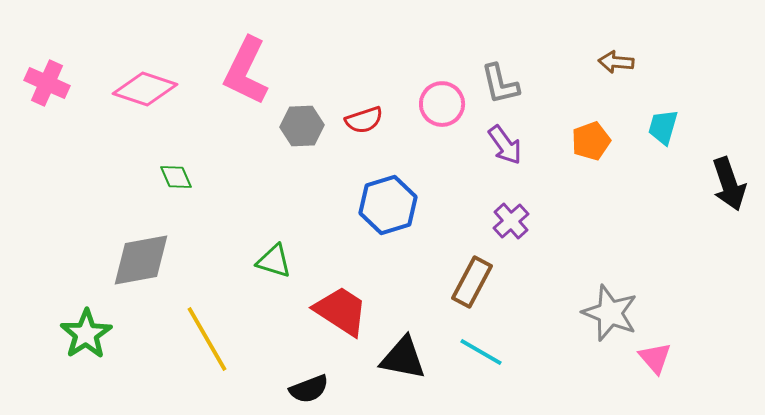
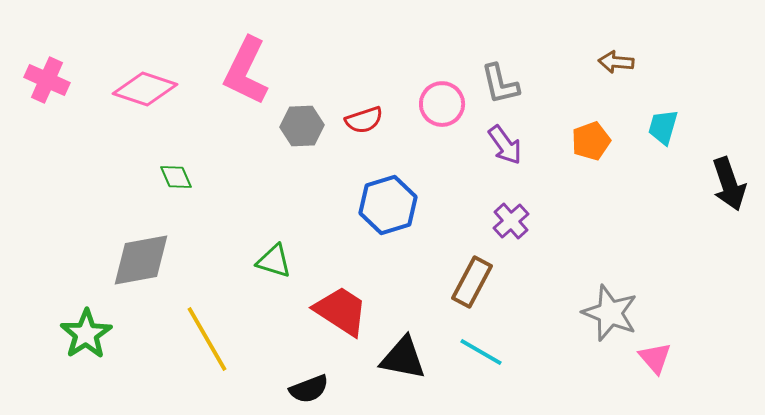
pink cross: moved 3 px up
